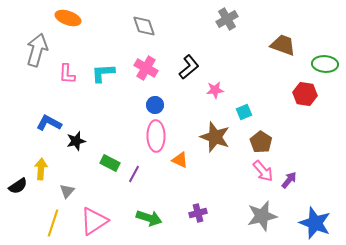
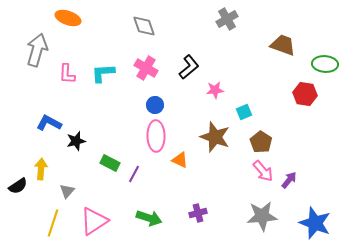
gray star: rotated 8 degrees clockwise
